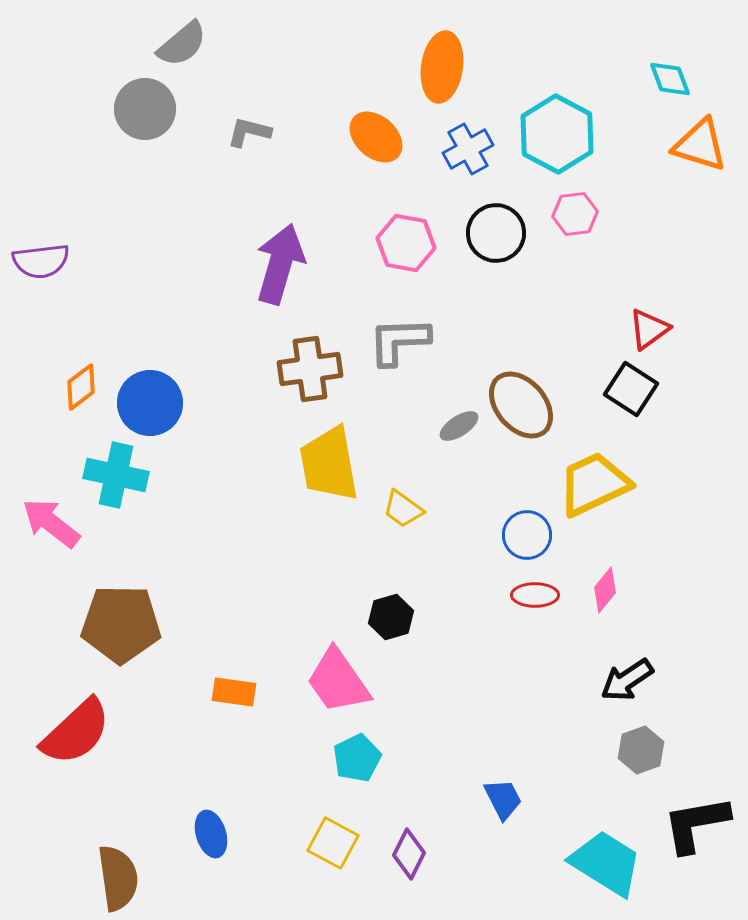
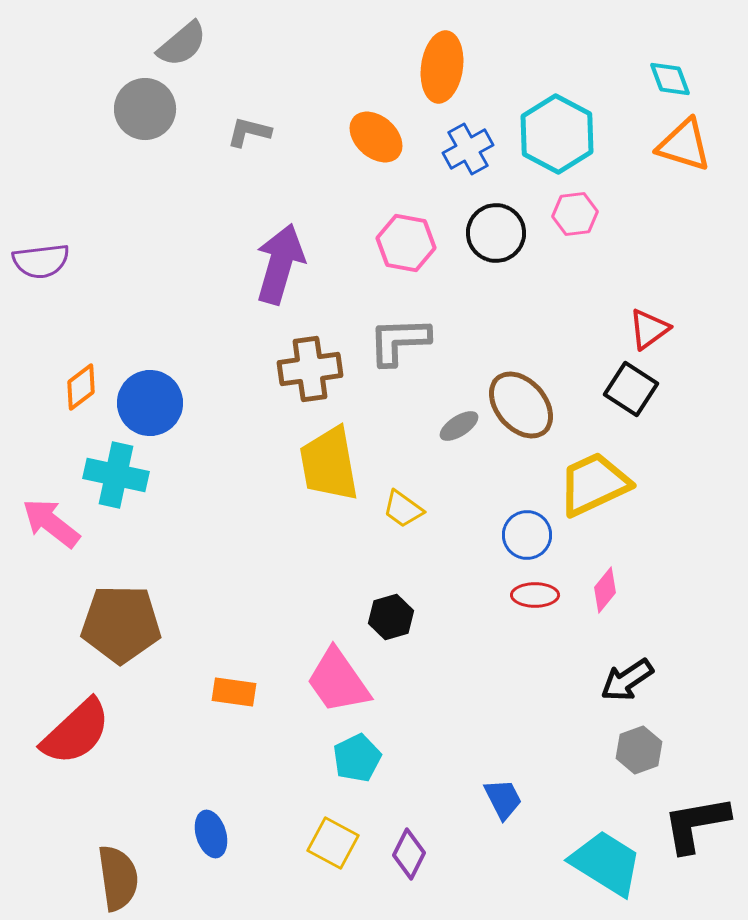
orange triangle at (700, 145): moved 16 px left
gray hexagon at (641, 750): moved 2 px left
